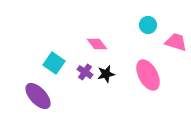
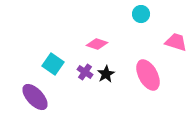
cyan circle: moved 7 px left, 11 px up
pink diamond: rotated 35 degrees counterclockwise
cyan square: moved 1 px left, 1 px down
black star: rotated 18 degrees counterclockwise
purple ellipse: moved 3 px left, 1 px down
